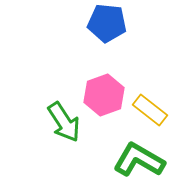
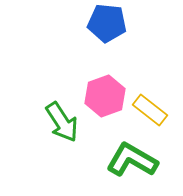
pink hexagon: moved 1 px right, 1 px down
green arrow: moved 2 px left
green L-shape: moved 7 px left
